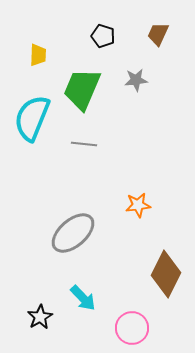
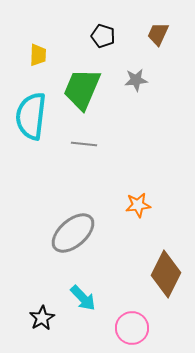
cyan semicircle: moved 1 px left, 2 px up; rotated 15 degrees counterclockwise
black star: moved 2 px right, 1 px down
